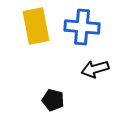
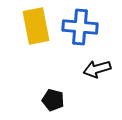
blue cross: moved 2 px left
black arrow: moved 2 px right
